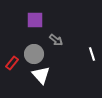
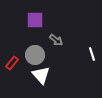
gray circle: moved 1 px right, 1 px down
